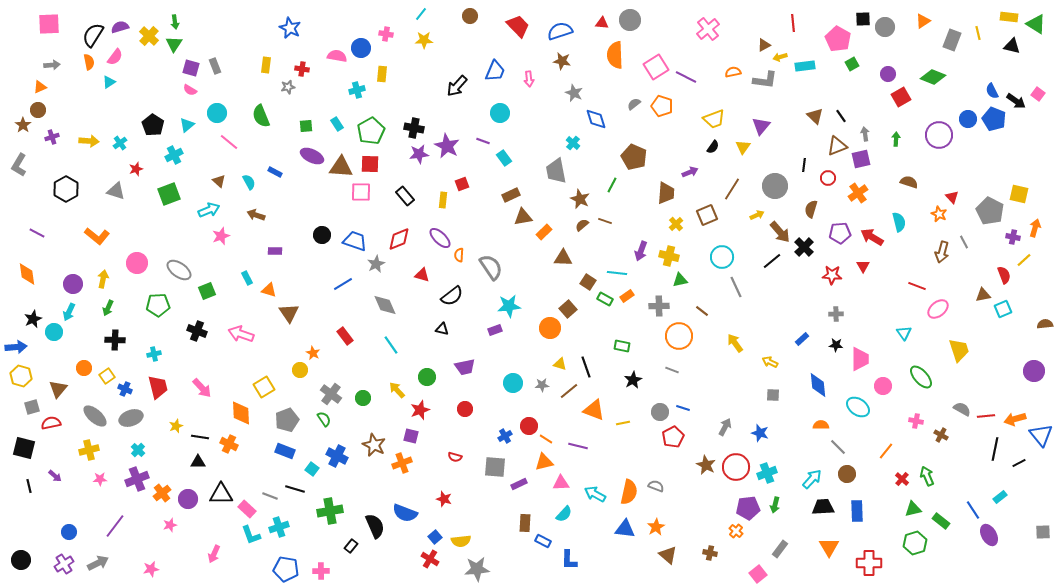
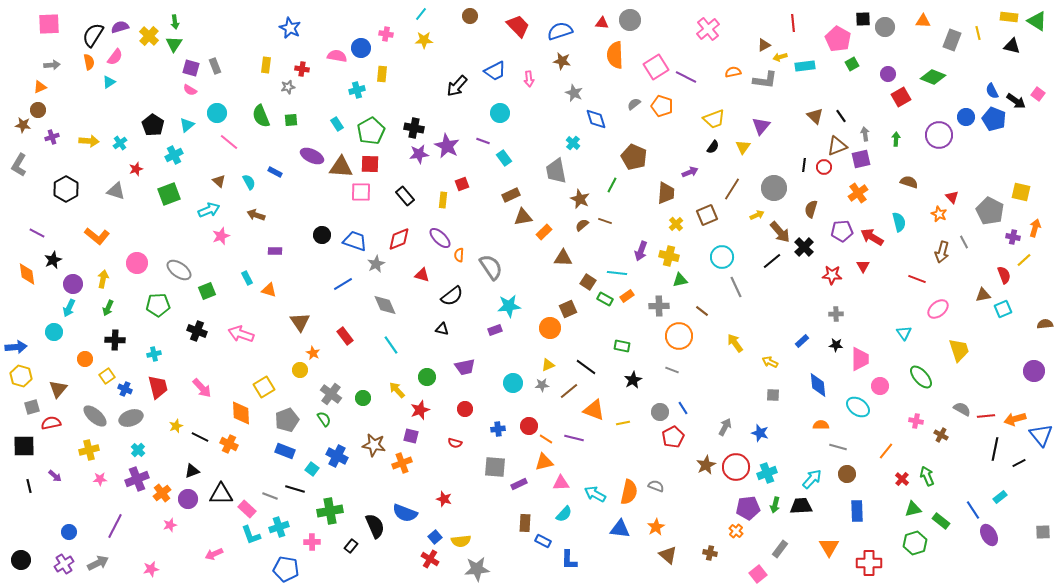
orange triangle at (923, 21): rotated 35 degrees clockwise
green triangle at (1036, 24): moved 1 px right, 3 px up
blue trapezoid at (495, 71): rotated 40 degrees clockwise
blue circle at (968, 119): moved 2 px left, 2 px up
brown star at (23, 125): rotated 28 degrees counterclockwise
green square at (306, 126): moved 15 px left, 6 px up
red circle at (828, 178): moved 4 px left, 11 px up
gray circle at (775, 186): moved 1 px left, 2 px down
yellow square at (1019, 194): moved 2 px right, 2 px up
purple pentagon at (840, 233): moved 2 px right, 2 px up
red line at (917, 286): moved 7 px up
brown square at (568, 309): rotated 18 degrees clockwise
cyan arrow at (69, 312): moved 4 px up
brown triangle at (289, 313): moved 11 px right, 9 px down
black star at (33, 319): moved 20 px right, 59 px up
blue rectangle at (802, 339): moved 2 px down
yellow triangle at (560, 364): moved 12 px left, 1 px down; rotated 40 degrees counterclockwise
black line at (586, 367): rotated 35 degrees counterclockwise
orange circle at (84, 368): moved 1 px right, 9 px up
pink circle at (883, 386): moved 3 px left
blue line at (683, 408): rotated 40 degrees clockwise
blue cross at (505, 436): moved 7 px left, 7 px up; rotated 24 degrees clockwise
black line at (200, 437): rotated 18 degrees clockwise
brown star at (374, 445): rotated 15 degrees counterclockwise
purple line at (578, 446): moved 4 px left, 8 px up
gray line at (838, 447): rotated 30 degrees counterclockwise
black square at (24, 448): moved 2 px up; rotated 15 degrees counterclockwise
red semicircle at (455, 457): moved 14 px up
black triangle at (198, 462): moved 6 px left, 9 px down; rotated 21 degrees counterclockwise
brown star at (706, 465): rotated 18 degrees clockwise
black trapezoid at (823, 507): moved 22 px left, 1 px up
purple line at (115, 526): rotated 10 degrees counterclockwise
blue triangle at (625, 529): moved 5 px left
pink arrow at (214, 554): rotated 42 degrees clockwise
pink cross at (321, 571): moved 9 px left, 29 px up
